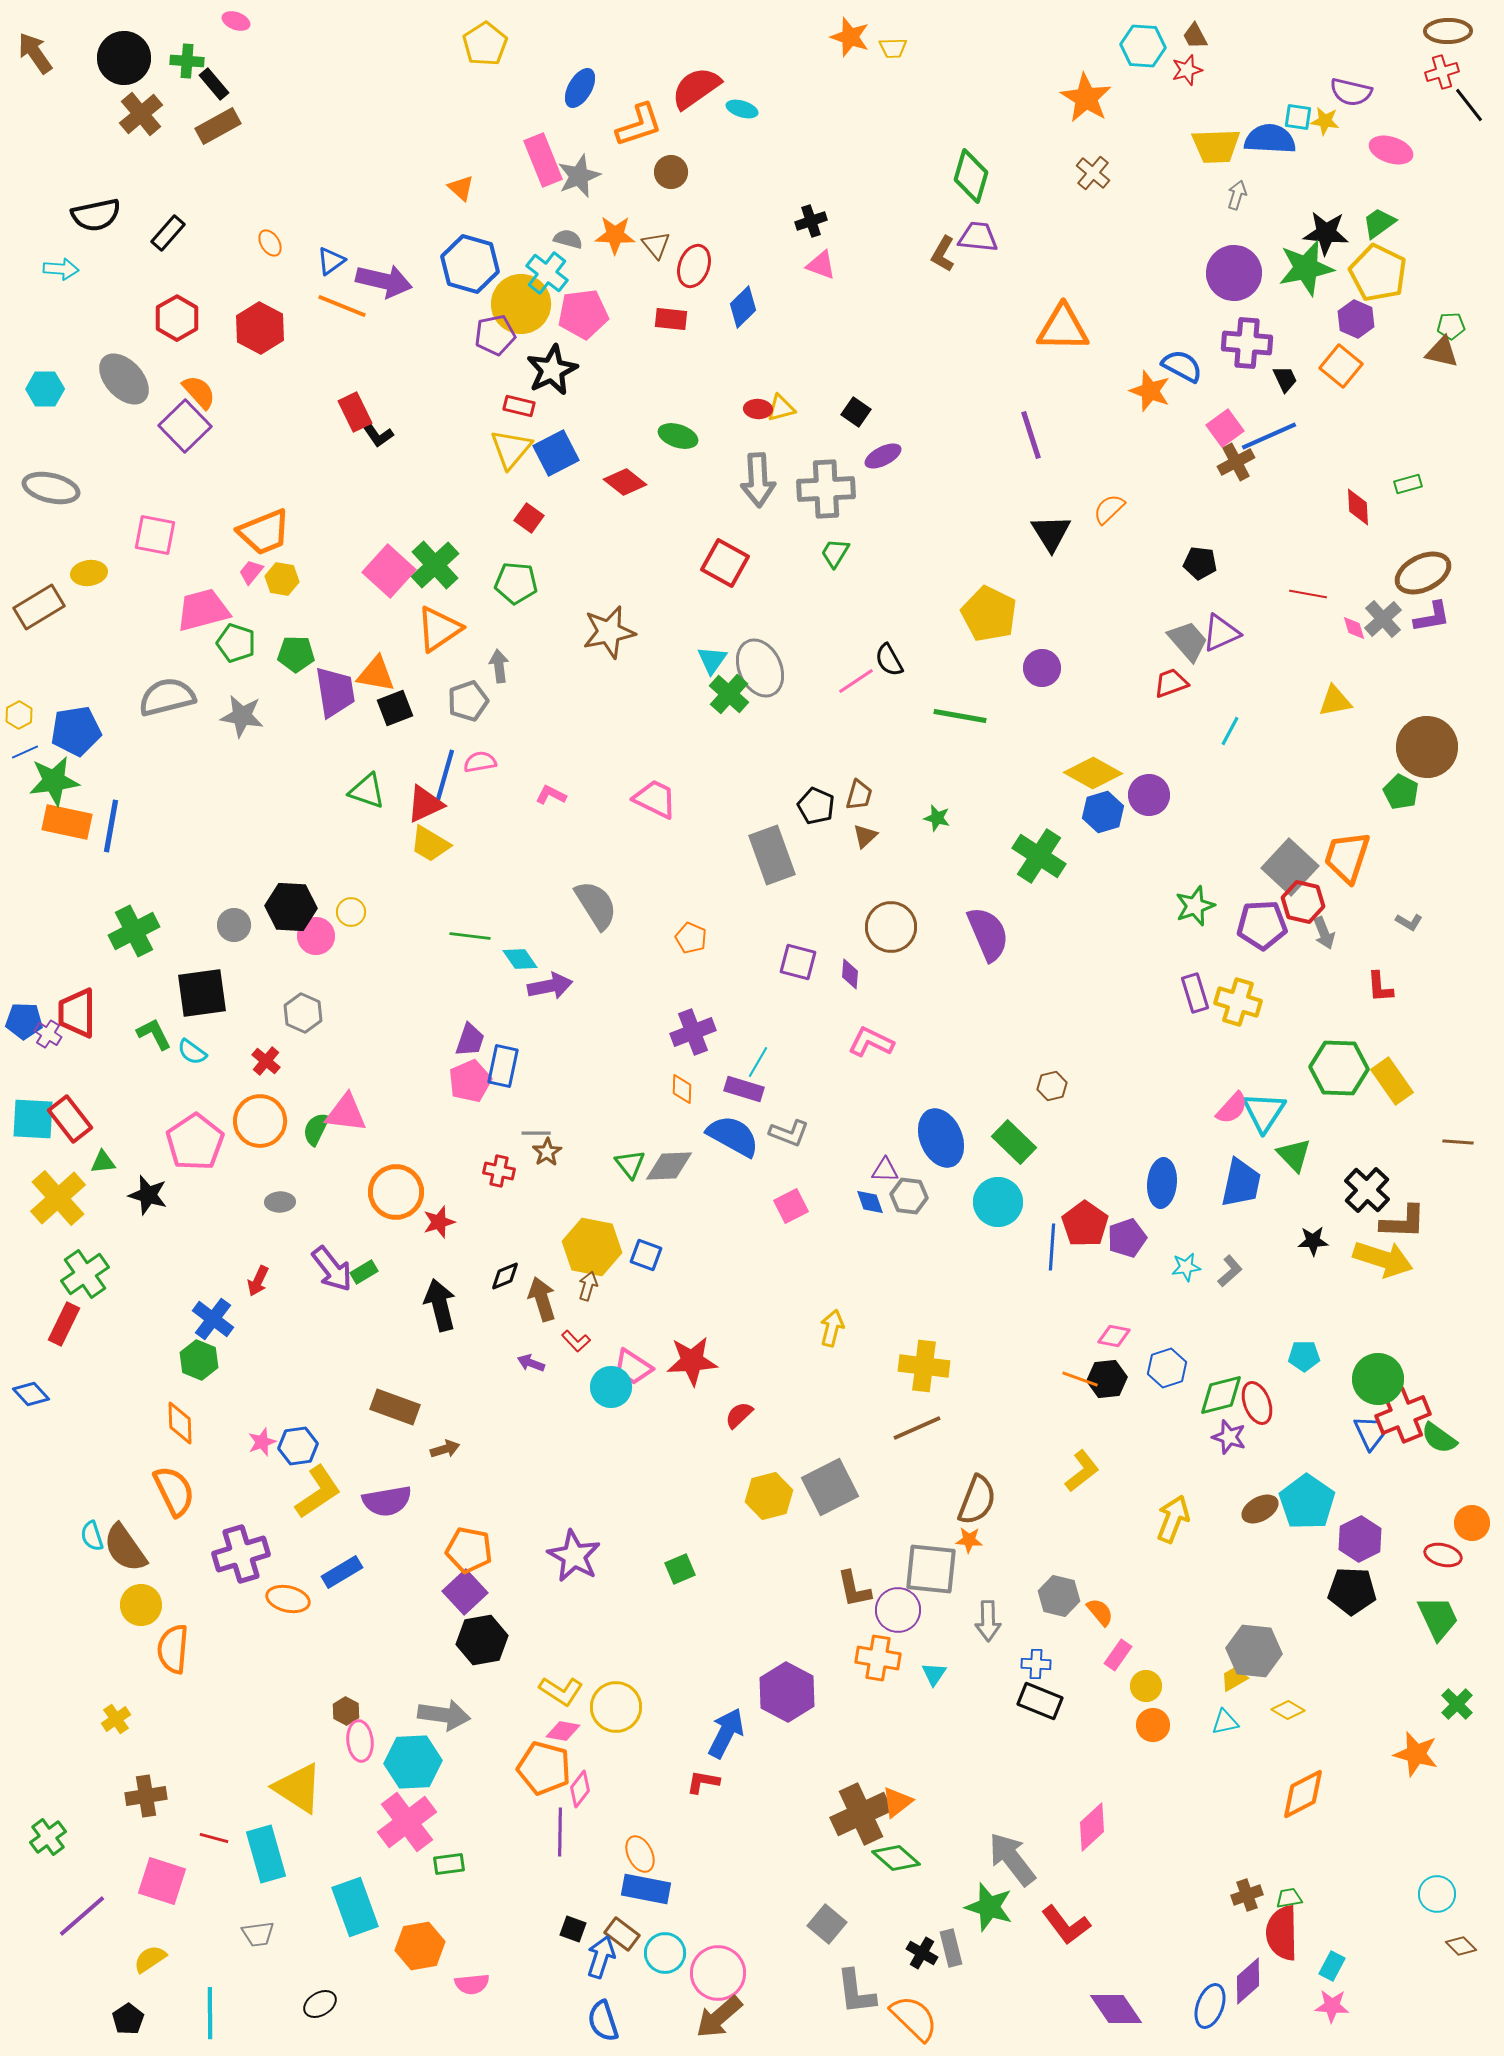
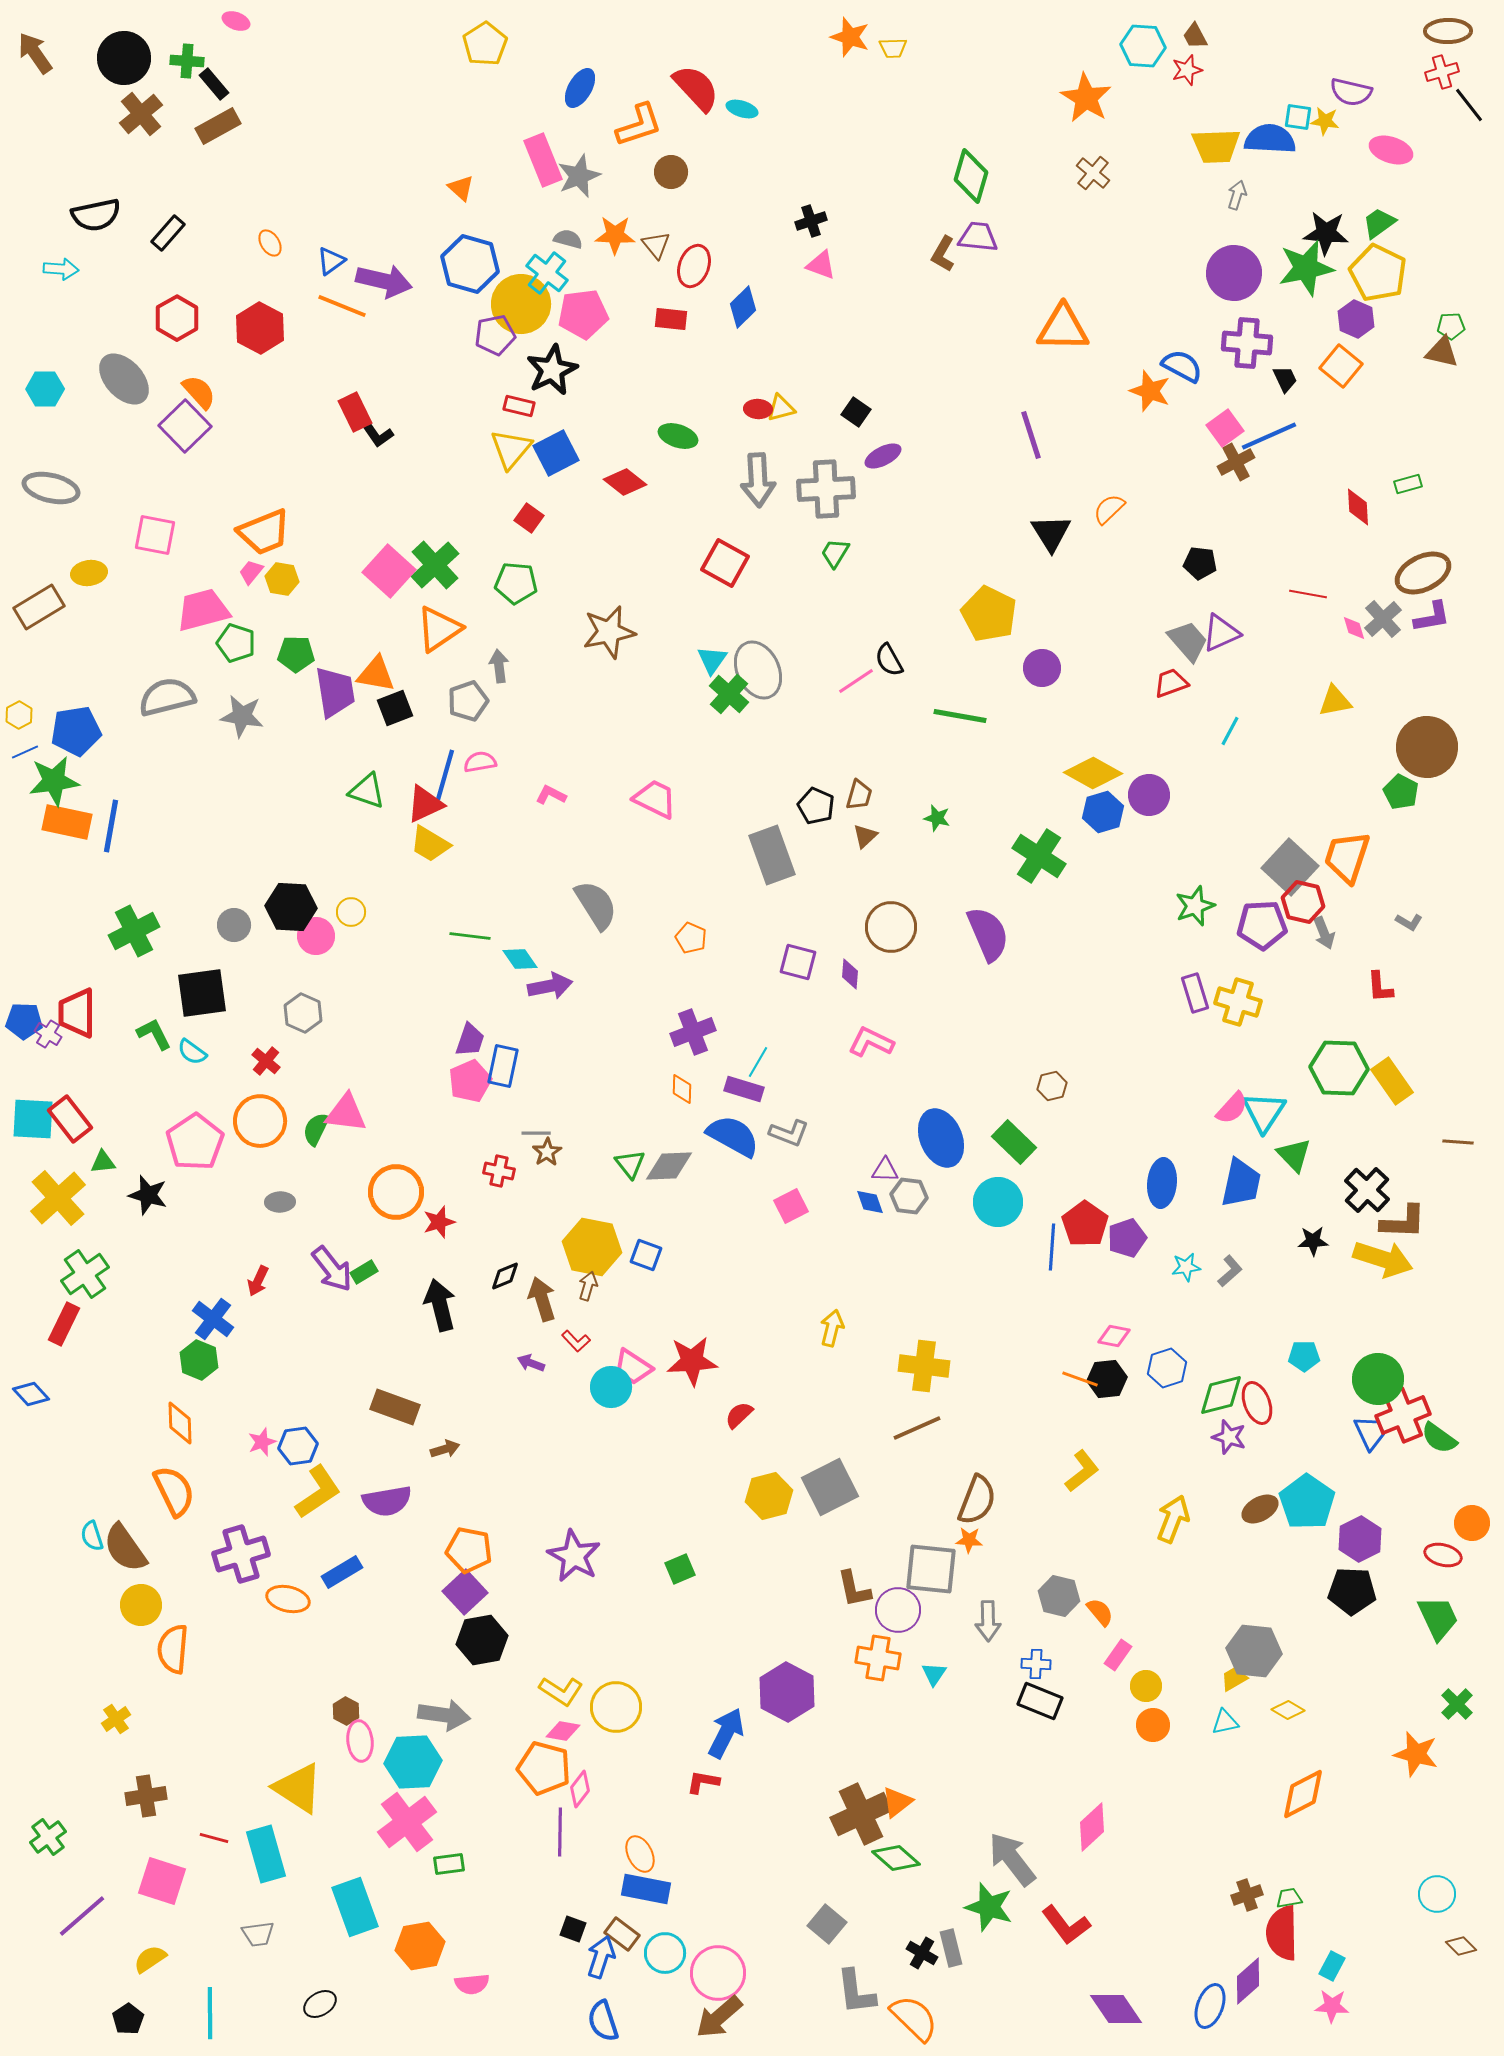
red semicircle at (696, 88): rotated 82 degrees clockwise
gray ellipse at (760, 668): moved 2 px left, 2 px down
